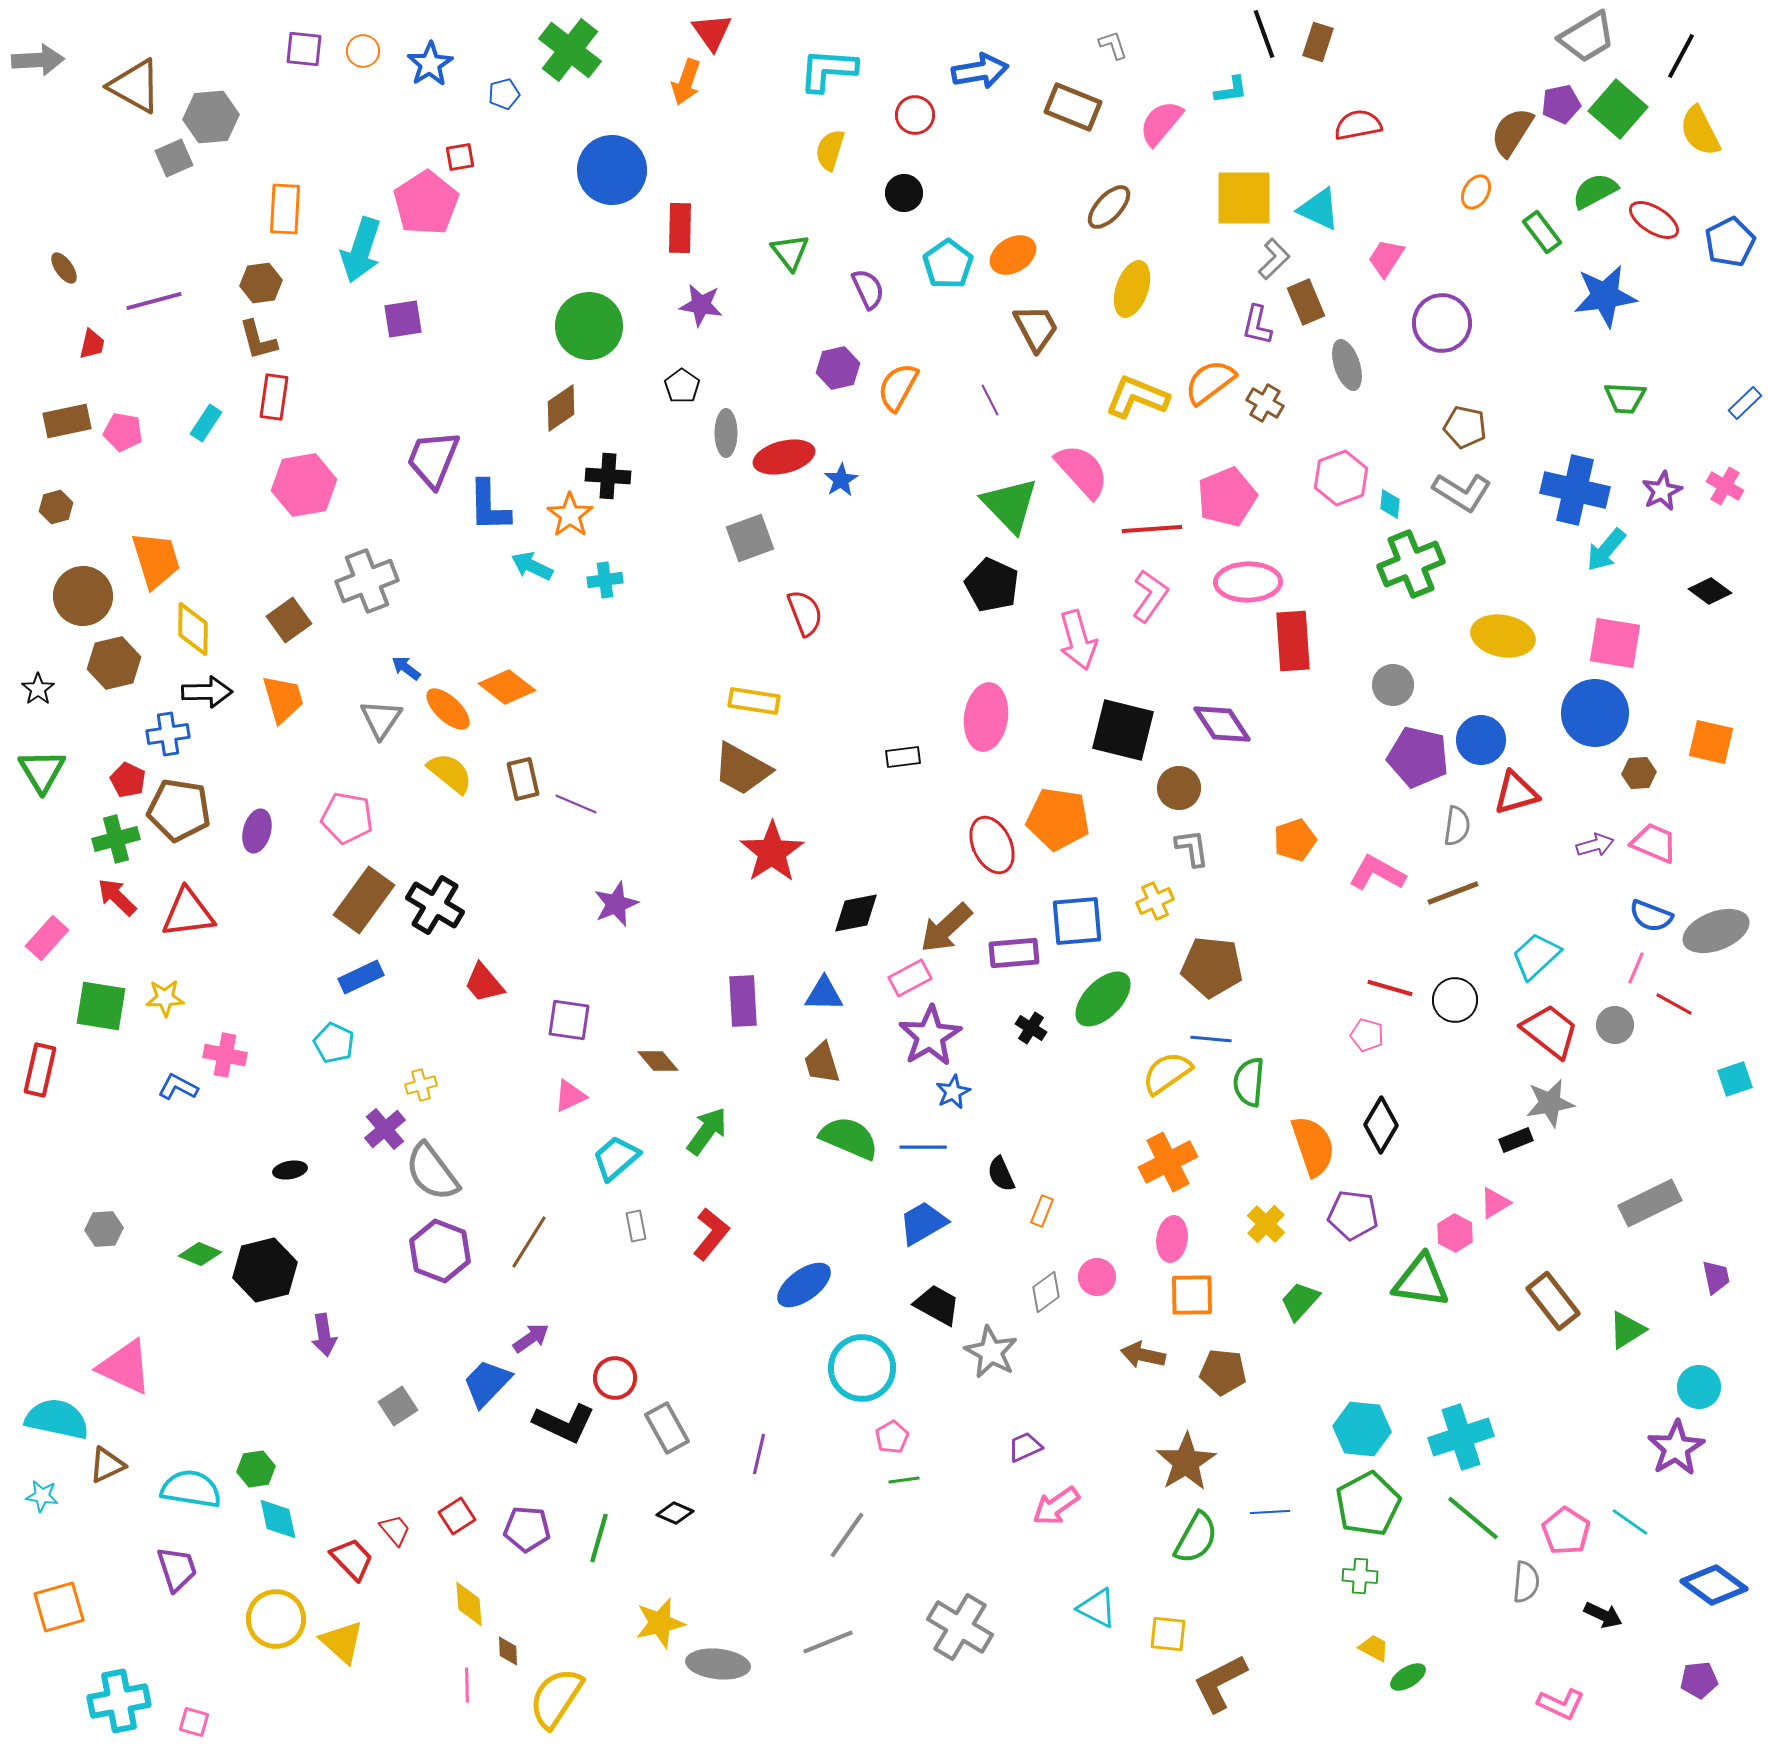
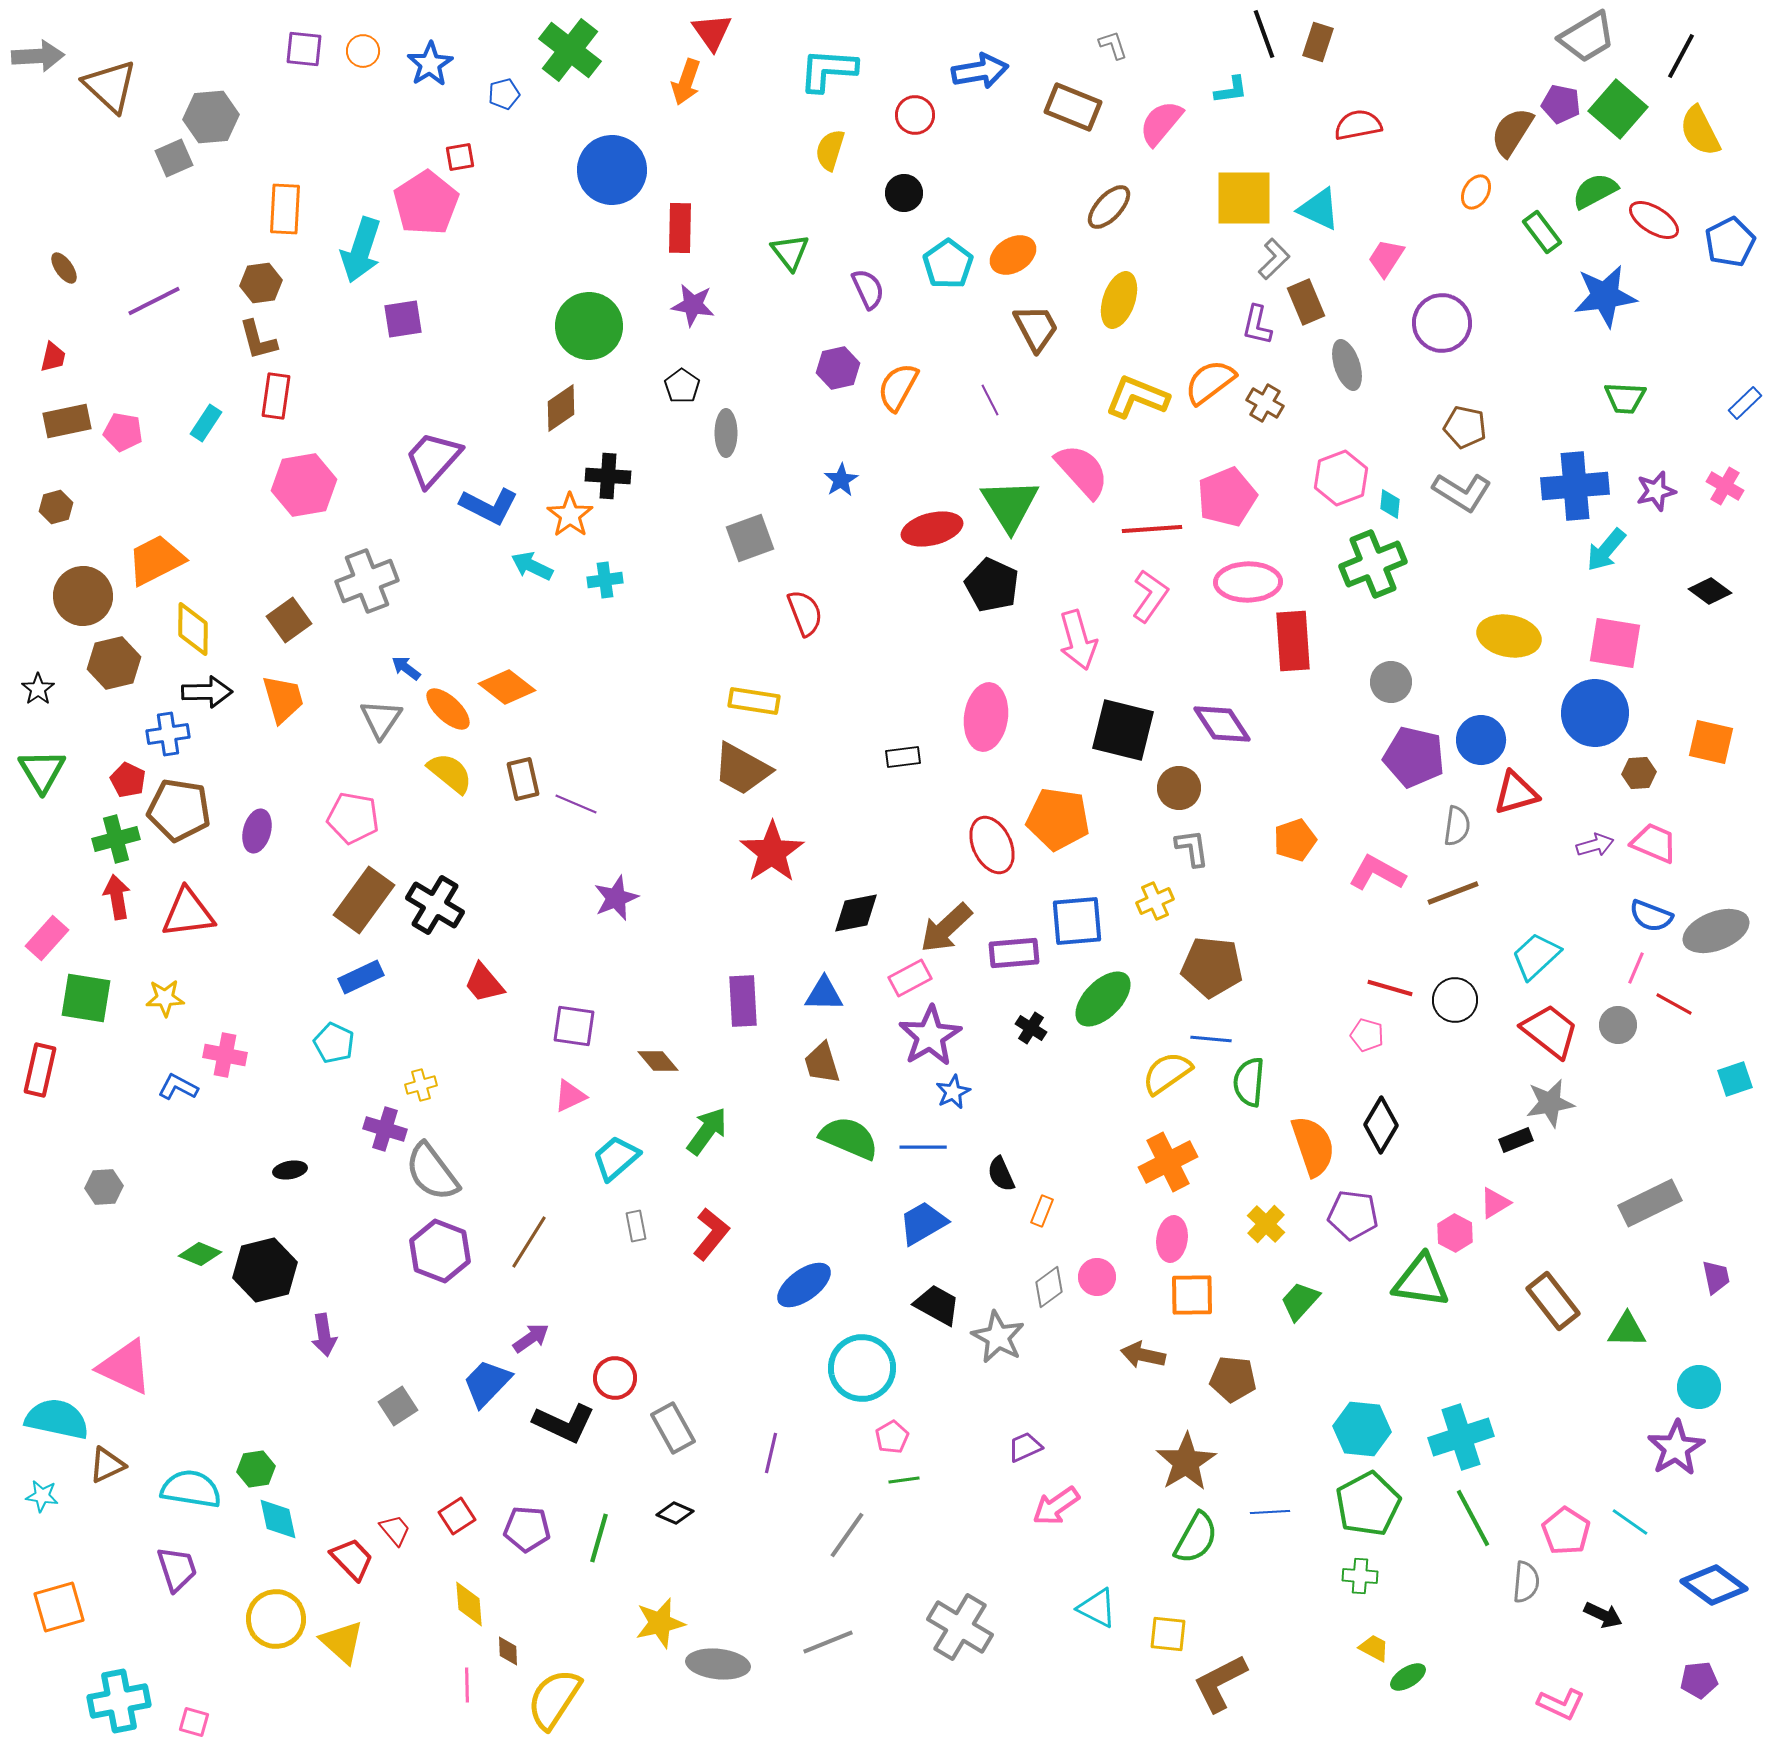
gray arrow at (38, 60): moved 4 px up
brown triangle at (135, 86): moved 25 px left; rotated 14 degrees clockwise
purple pentagon at (1561, 104): rotated 24 degrees clockwise
yellow ellipse at (1132, 289): moved 13 px left, 11 px down
purple line at (154, 301): rotated 12 degrees counterclockwise
purple star at (701, 305): moved 8 px left
red trapezoid at (92, 344): moved 39 px left, 13 px down
red rectangle at (274, 397): moved 2 px right, 1 px up
red ellipse at (784, 457): moved 148 px right, 72 px down
purple trapezoid at (433, 459): rotated 20 degrees clockwise
blue cross at (1575, 490): moved 4 px up; rotated 18 degrees counterclockwise
purple star at (1662, 491): moved 6 px left; rotated 12 degrees clockwise
green triangle at (1010, 505): rotated 12 degrees clockwise
blue L-shape at (489, 506): rotated 62 degrees counterclockwise
orange trapezoid at (156, 560): rotated 100 degrees counterclockwise
green cross at (1411, 564): moved 38 px left
yellow ellipse at (1503, 636): moved 6 px right
gray circle at (1393, 685): moved 2 px left, 3 px up
purple pentagon at (1418, 757): moved 4 px left
pink pentagon at (347, 818): moved 6 px right
red arrow at (117, 897): rotated 36 degrees clockwise
purple star at (616, 904): moved 6 px up
green square at (101, 1006): moved 15 px left, 8 px up
purple square at (569, 1020): moved 5 px right, 6 px down
gray circle at (1615, 1025): moved 3 px right
purple cross at (385, 1129): rotated 33 degrees counterclockwise
gray hexagon at (104, 1229): moved 42 px up
gray diamond at (1046, 1292): moved 3 px right, 5 px up
green triangle at (1627, 1330): rotated 33 degrees clockwise
gray star at (991, 1352): moved 7 px right, 15 px up
brown pentagon at (1223, 1372): moved 10 px right, 7 px down
gray rectangle at (667, 1428): moved 6 px right
purple line at (759, 1454): moved 12 px right, 1 px up
green line at (1473, 1518): rotated 22 degrees clockwise
yellow semicircle at (556, 1698): moved 2 px left, 1 px down
